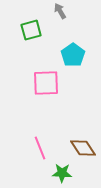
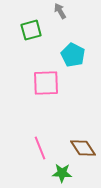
cyan pentagon: rotated 10 degrees counterclockwise
